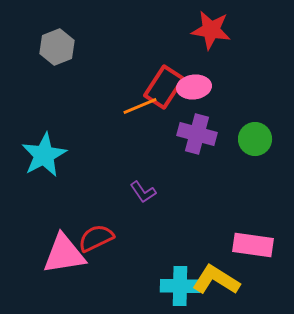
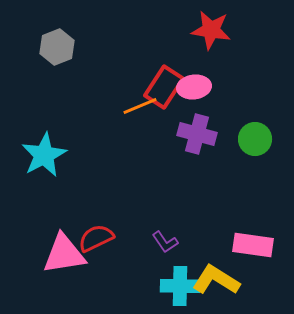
purple L-shape: moved 22 px right, 50 px down
